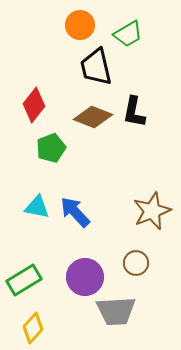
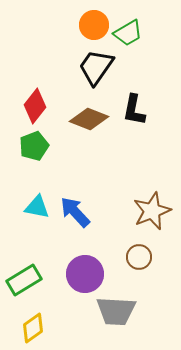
orange circle: moved 14 px right
green trapezoid: moved 1 px up
black trapezoid: rotated 48 degrees clockwise
red diamond: moved 1 px right, 1 px down
black L-shape: moved 2 px up
brown diamond: moved 4 px left, 2 px down
green pentagon: moved 17 px left, 2 px up
brown circle: moved 3 px right, 6 px up
purple circle: moved 3 px up
gray trapezoid: rotated 6 degrees clockwise
yellow diamond: rotated 12 degrees clockwise
